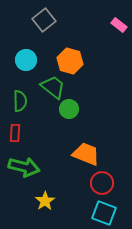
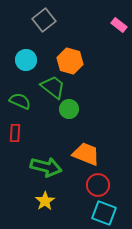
green semicircle: rotated 65 degrees counterclockwise
green arrow: moved 22 px right
red circle: moved 4 px left, 2 px down
